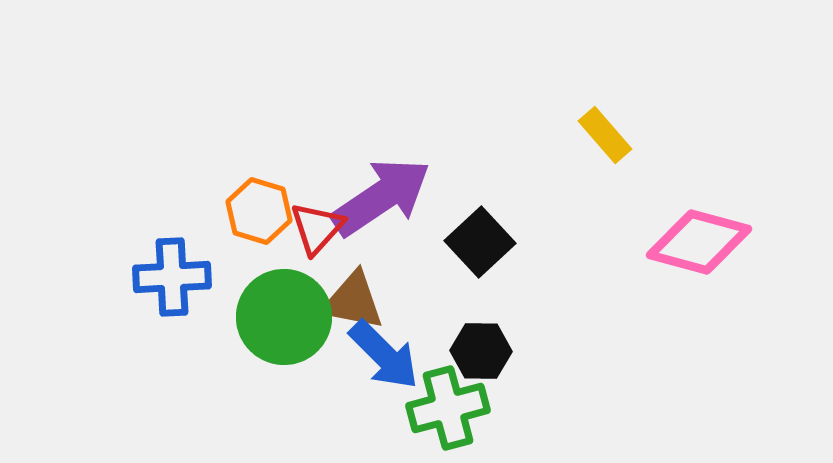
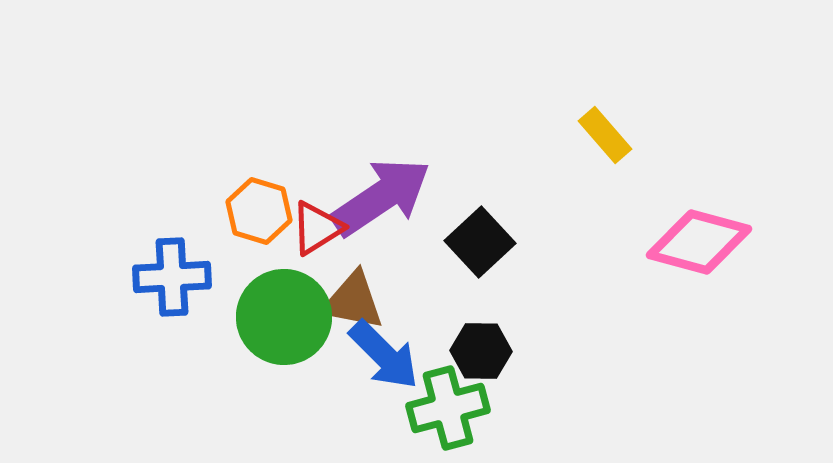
red triangle: rotated 16 degrees clockwise
